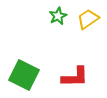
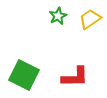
yellow trapezoid: moved 2 px right
